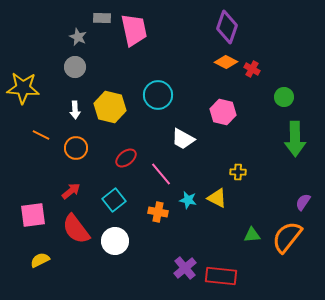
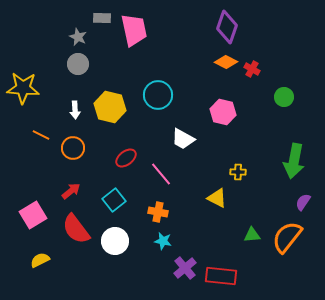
gray circle: moved 3 px right, 3 px up
green arrow: moved 1 px left, 22 px down; rotated 12 degrees clockwise
orange circle: moved 3 px left
cyan star: moved 25 px left, 41 px down
pink square: rotated 24 degrees counterclockwise
